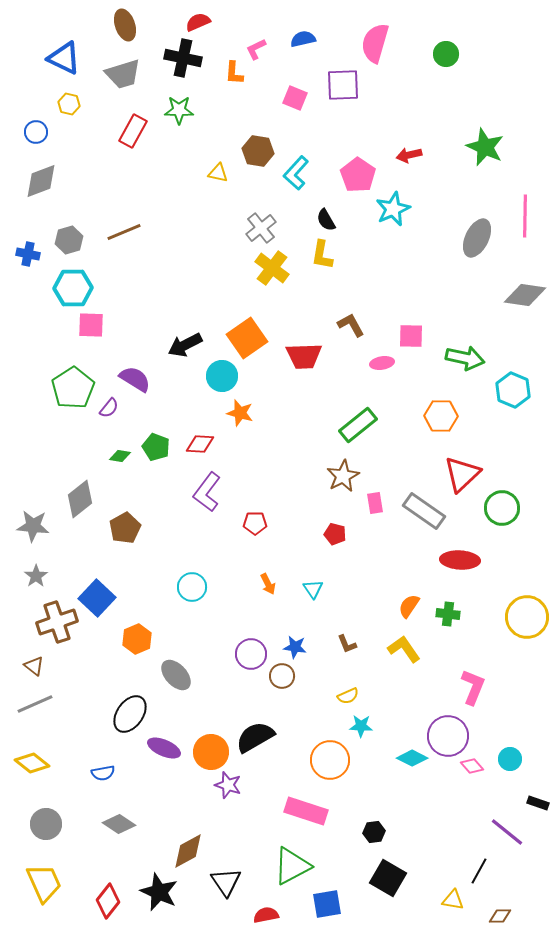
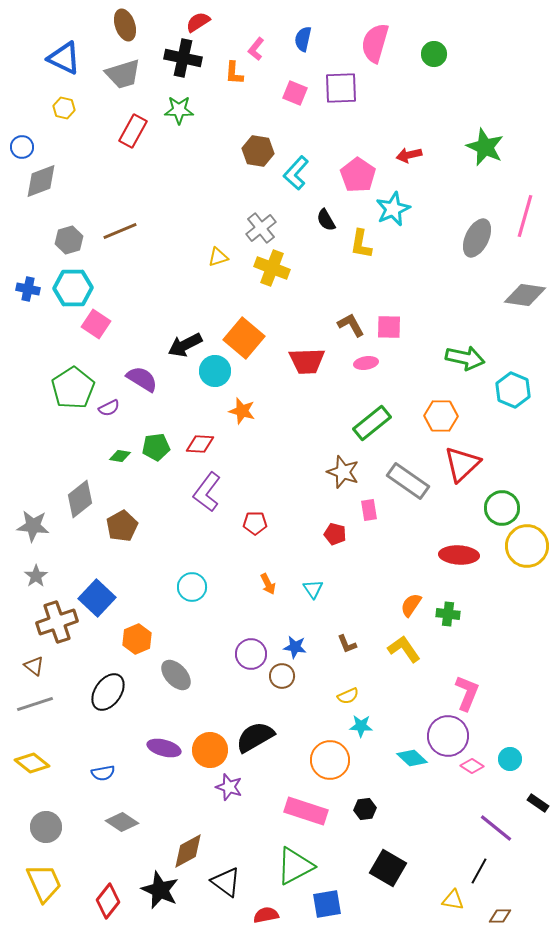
red semicircle at (198, 22): rotated 10 degrees counterclockwise
blue semicircle at (303, 39): rotated 65 degrees counterclockwise
pink L-shape at (256, 49): rotated 25 degrees counterclockwise
green circle at (446, 54): moved 12 px left
purple square at (343, 85): moved 2 px left, 3 px down
pink square at (295, 98): moved 5 px up
yellow hexagon at (69, 104): moved 5 px left, 4 px down
blue circle at (36, 132): moved 14 px left, 15 px down
yellow triangle at (218, 173): moved 84 px down; rotated 30 degrees counterclockwise
pink line at (525, 216): rotated 15 degrees clockwise
brown line at (124, 232): moved 4 px left, 1 px up
blue cross at (28, 254): moved 35 px down
yellow L-shape at (322, 255): moved 39 px right, 11 px up
yellow cross at (272, 268): rotated 16 degrees counterclockwise
pink square at (91, 325): moved 5 px right, 1 px up; rotated 32 degrees clockwise
pink square at (411, 336): moved 22 px left, 9 px up
orange square at (247, 338): moved 3 px left; rotated 15 degrees counterclockwise
red trapezoid at (304, 356): moved 3 px right, 5 px down
pink ellipse at (382, 363): moved 16 px left
cyan circle at (222, 376): moved 7 px left, 5 px up
purple semicircle at (135, 379): moved 7 px right
purple semicircle at (109, 408): rotated 25 degrees clockwise
orange star at (240, 413): moved 2 px right, 2 px up
green rectangle at (358, 425): moved 14 px right, 2 px up
green pentagon at (156, 447): rotated 28 degrees counterclockwise
red triangle at (462, 474): moved 10 px up
brown star at (343, 476): moved 4 px up; rotated 24 degrees counterclockwise
pink rectangle at (375, 503): moved 6 px left, 7 px down
gray rectangle at (424, 511): moved 16 px left, 30 px up
brown pentagon at (125, 528): moved 3 px left, 2 px up
red ellipse at (460, 560): moved 1 px left, 5 px up
orange semicircle at (409, 606): moved 2 px right, 1 px up
yellow circle at (527, 617): moved 71 px up
pink L-shape at (473, 687): moved 6 px left, 6 px down
gray line at (35, 704): rotated 6 degrees clockwise
black ellipse at (130, 714): moved 22 px left, 22 px up
purple ellipse at (164, 748): rotated 8 degrees counterclockwise
orange circle at (211, 752): moved 1 px left, 2 px up
cyan diamond at (412, 758): rotated 16 degrees clockwise
pink diamond at (472, 766): rotated 15 degrees counterclockwise
purple star at (228, 785): moved 1 px right, 2 px down
black rectangle at (538, 803): rotated 15 degrees clockwise
gray circle at (46, 824): moved 3 px down
gray diamond at (119, 824): moved 3 px right, 2 px up
black hexagon at (374, 832): moved 9 px left, 23 px up
purple line at (507, 832): moved 11 px left, 4 px up
green triangle at (292, 866): moved 3 px right
black square at (388, 878): moved 10 px up
black triangle at (226, 882): rotated 20 degrees counterclockwise
black star at (159, 892): moved 1 px right, 2 px up
